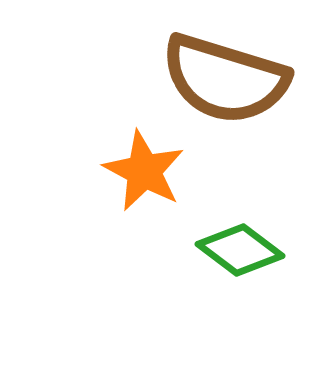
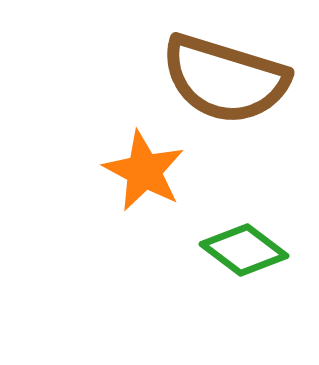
green diamond: moved 4 px right
